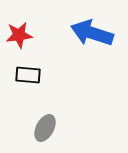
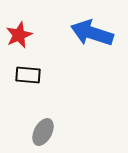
red star: rotated 16 degrees counterclockwise
gray ellipse: moved 2 px left, 4 px down
